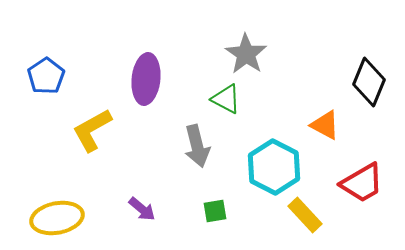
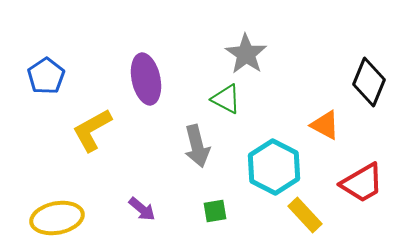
purple ellipse: rotated 18 degrees counterclockwise
